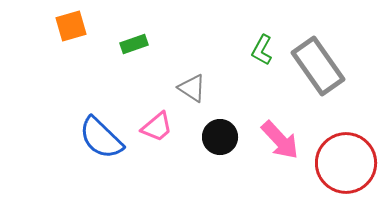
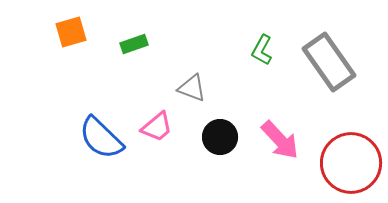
orange square: moved 6 px down
gray rectangle: moved 11 px right, 4 px up
gray triangle: rotated 12 degrees counterclockwise
red circle: moved 5 px right
